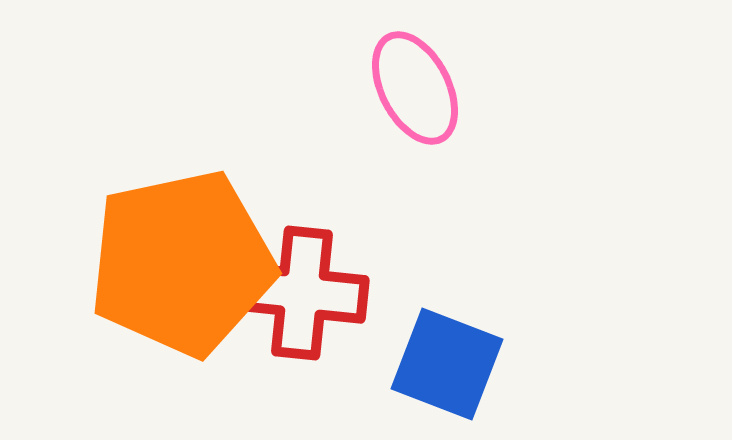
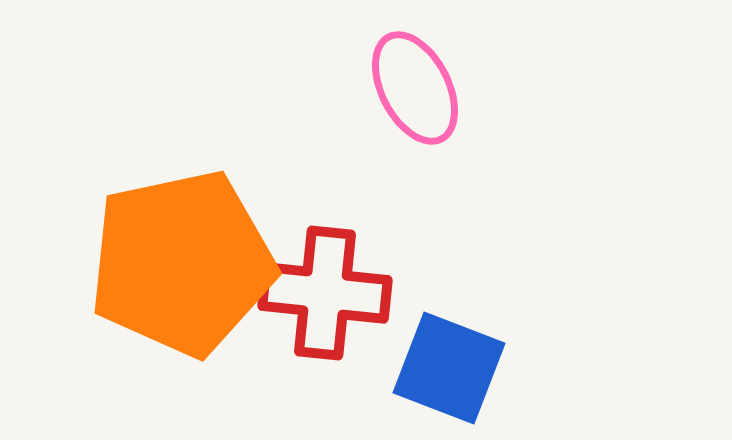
red cross: moved 23 px right
blue square: moved 2 px right, 4 px down
